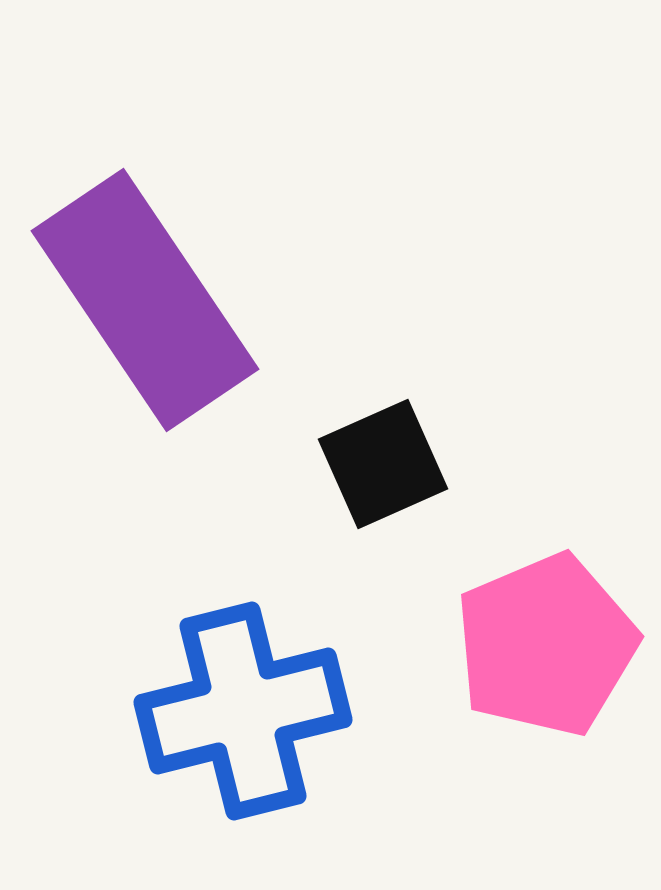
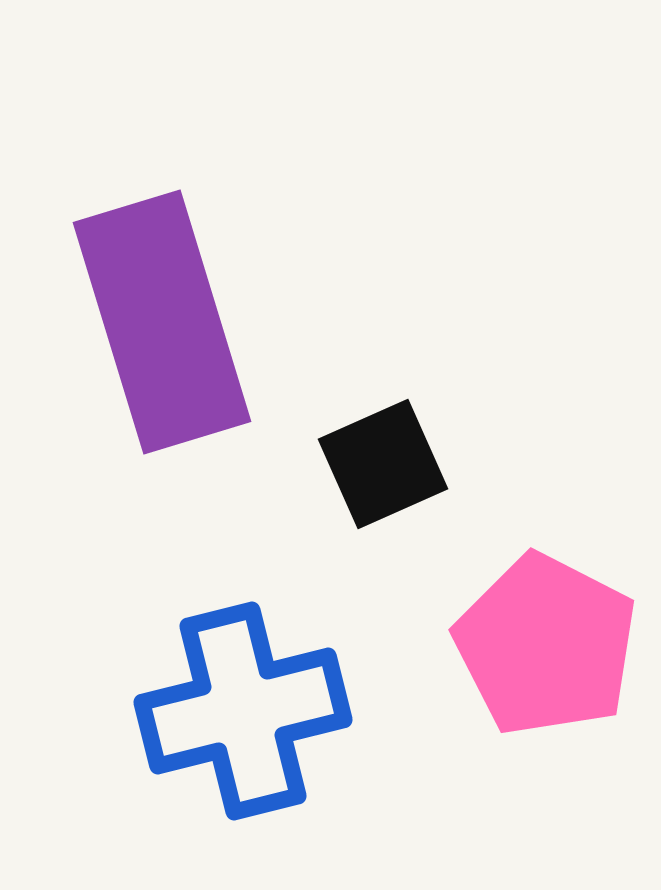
purple rectangle: moved 17 px right, 22 px down; rotated 17 degrees clockwise
pink pentagon: rotated 22 degrees counterclockwise
